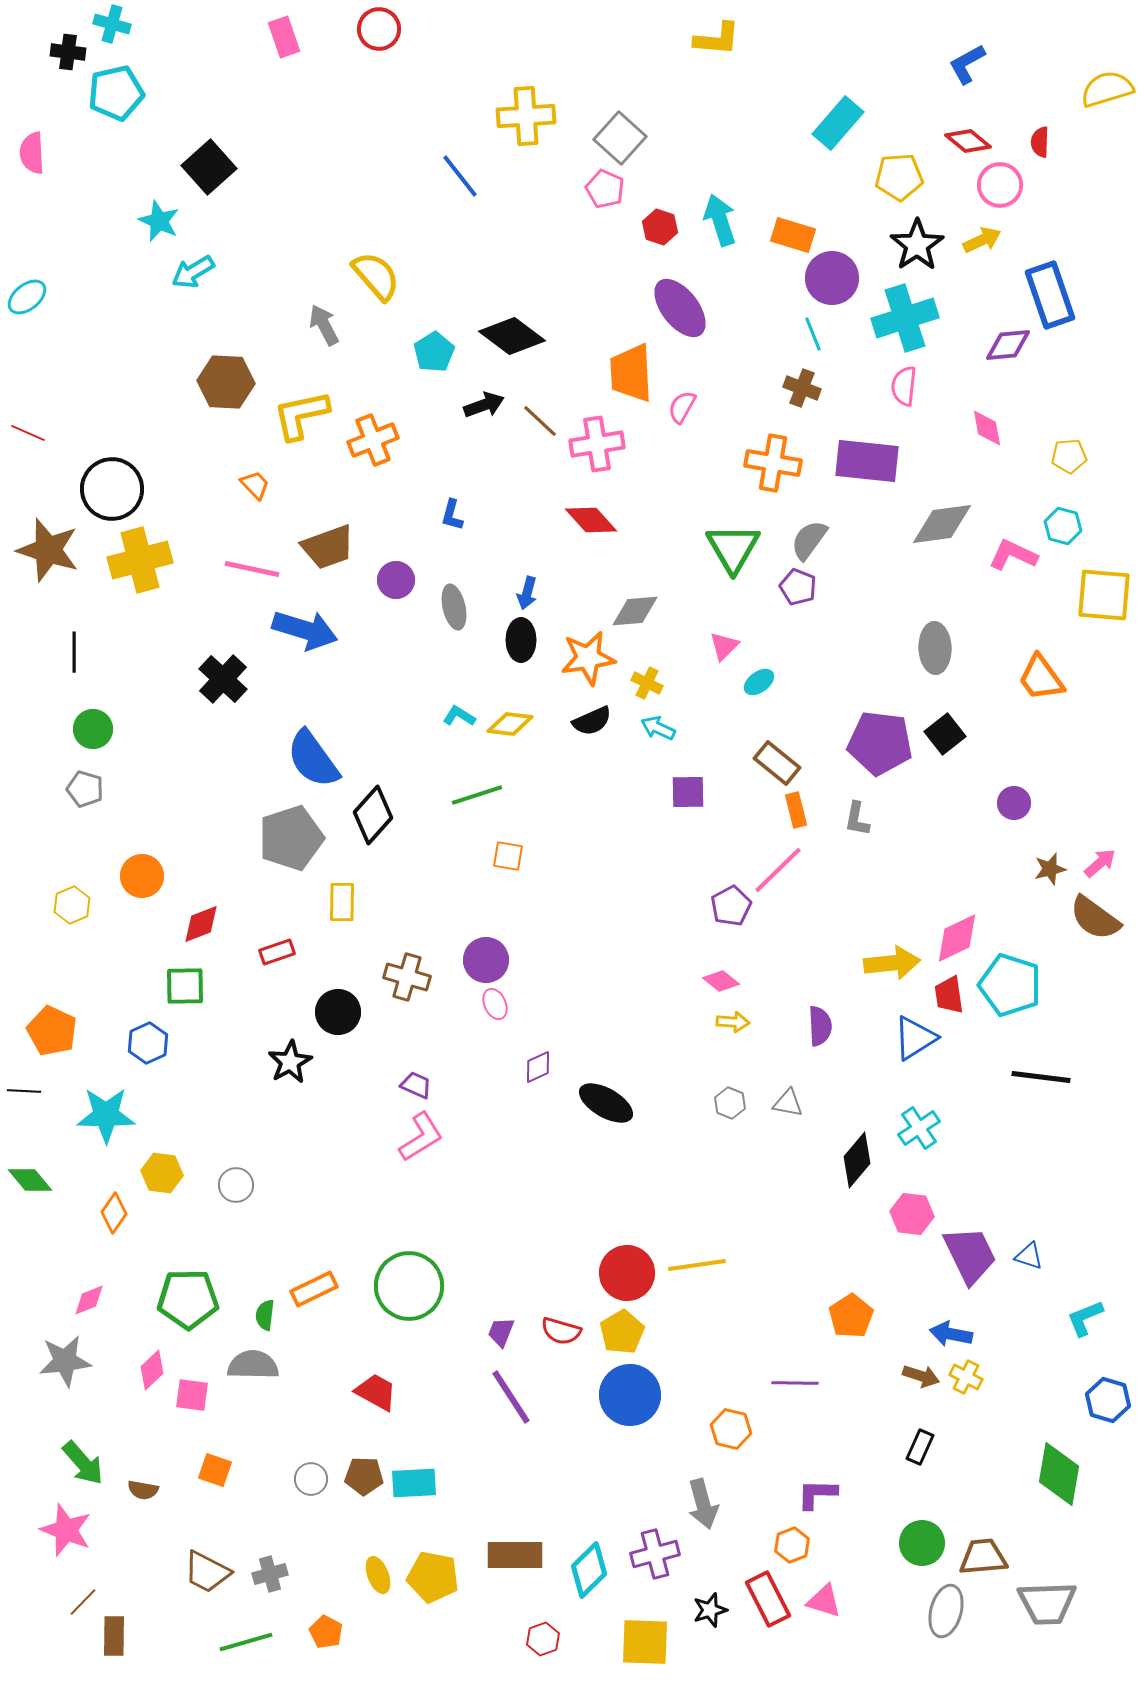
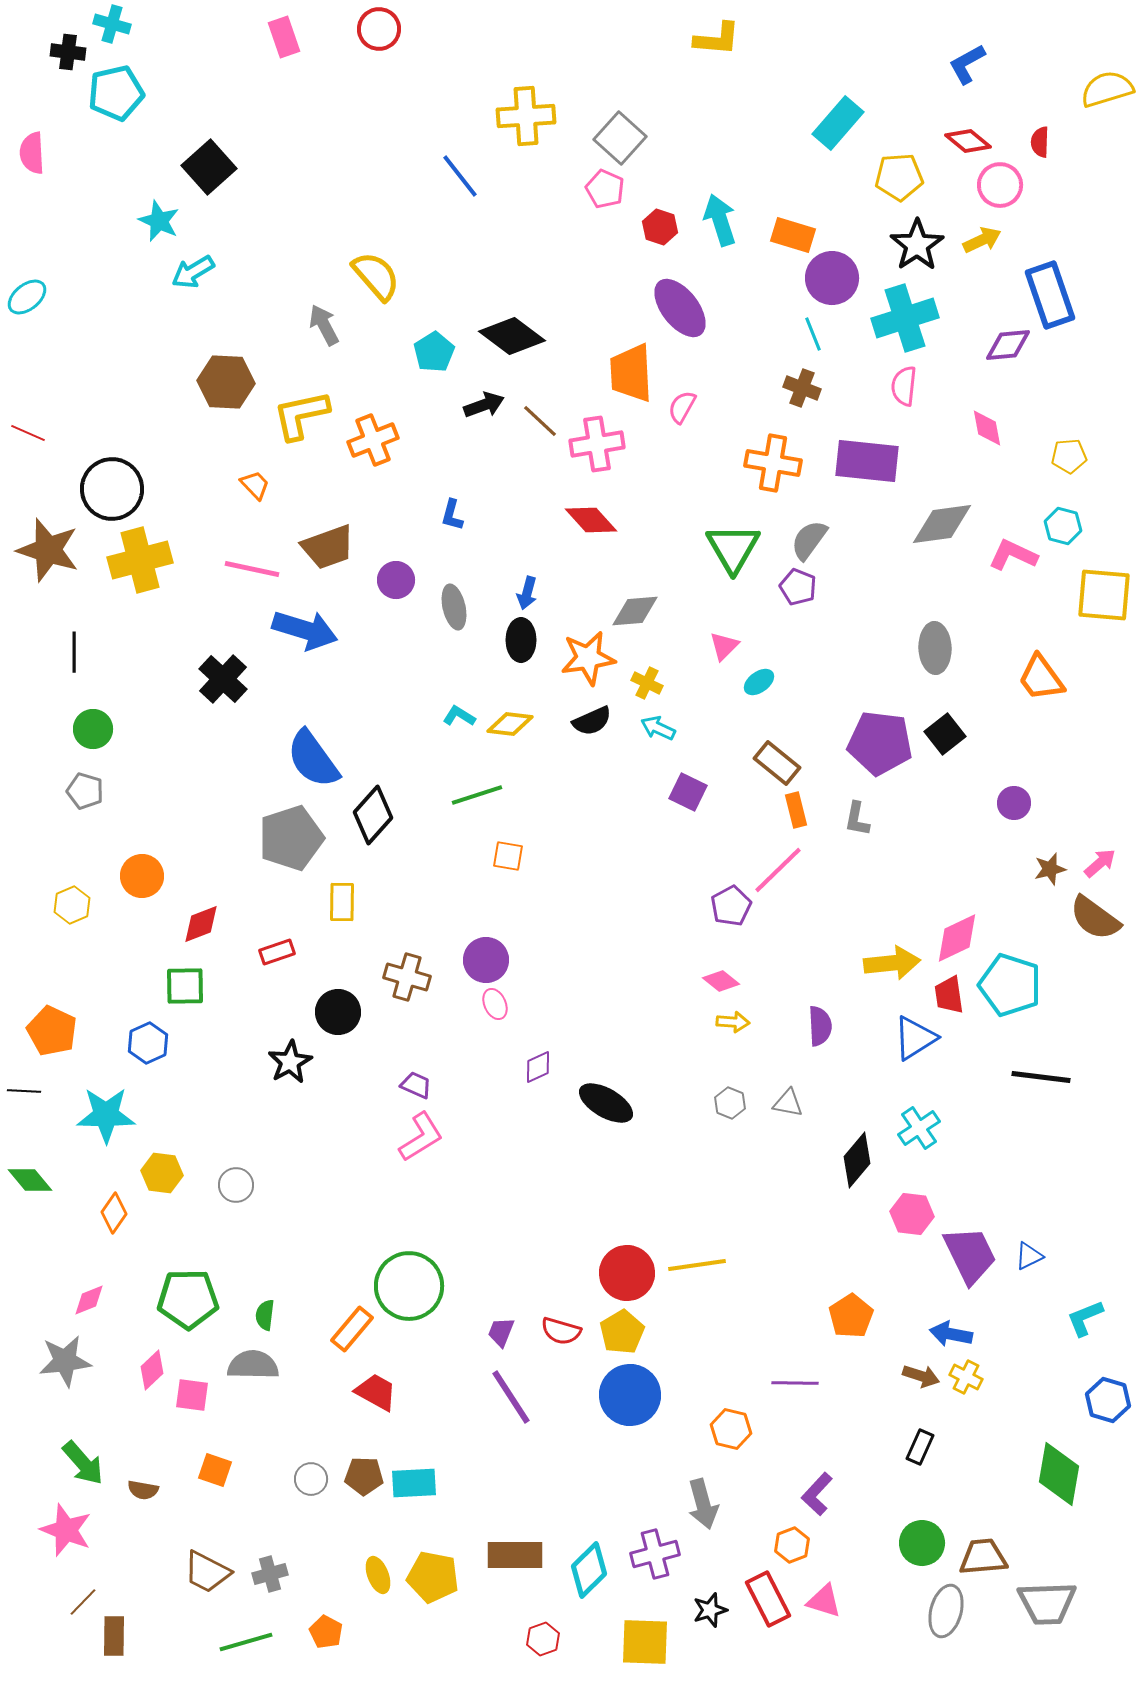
gray pentagon at (85, 789): moved 2 px down
purple square at (688, 792): rotated 27 degrees clockwise
blue triangle at (1029, 1256): rotated 44 degrees counterclockwise
orange rectangle at (314, 1289): moved 38 px right, 40 px down; rotated 24 degrees counterclockwise
purple L-shape at (817, 1494): rotated 48 degrees counterclockwise
